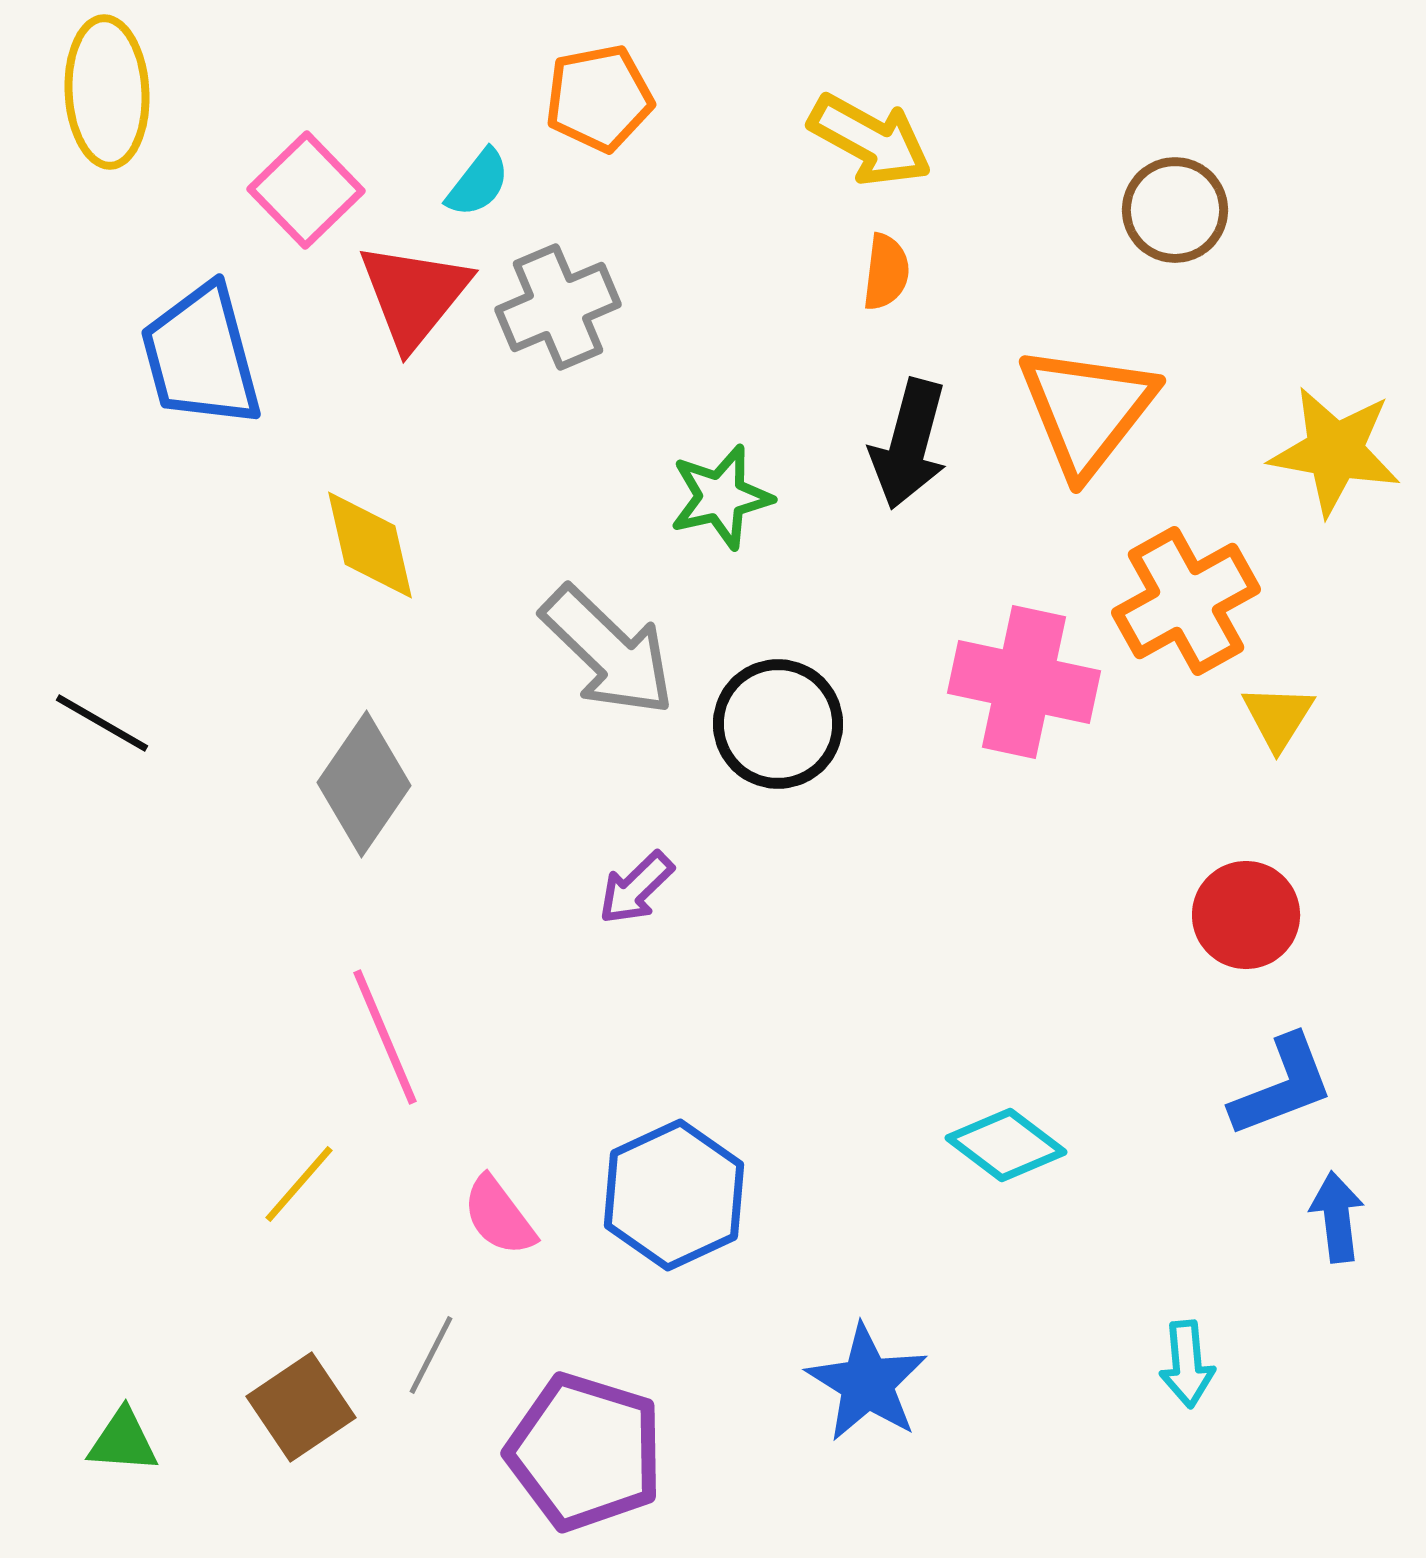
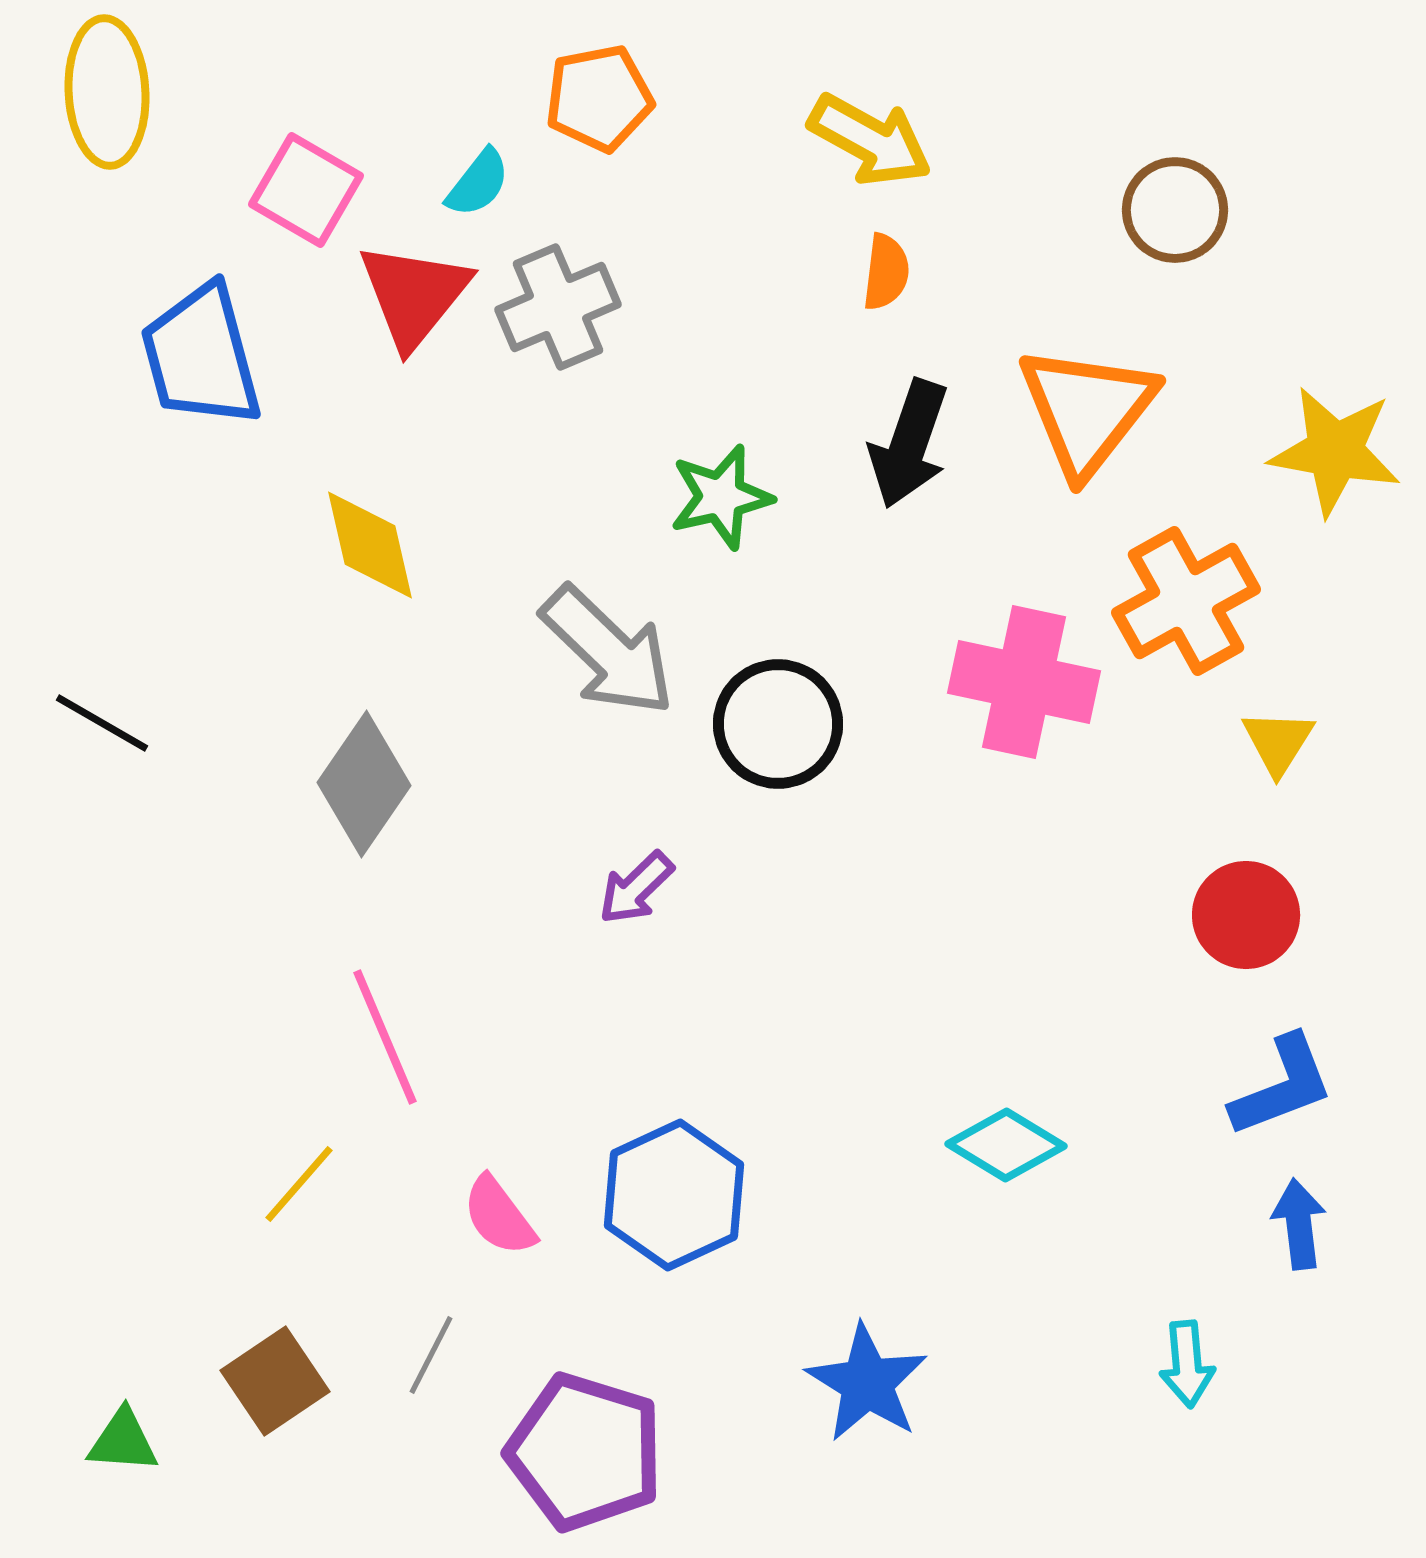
pink square: rotated 16 degrees counterclockwise
black arrow: rotated 4 degrees clockwise
yellow triangle: moved 25 px down
cyan diamond: rotated 6 degrees counterclockwise
blue arrow: moved 38 px left, 7 px down
brown square: moved 26 px left, 26 px up
